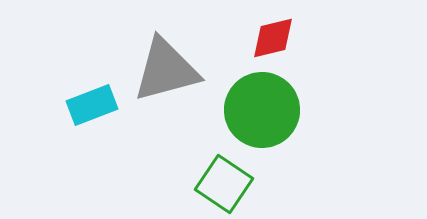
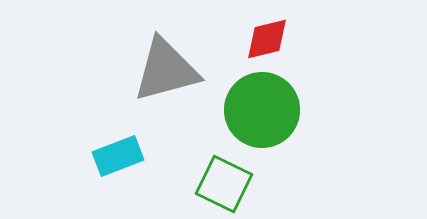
red diamond: moved 6 px left, 1 px down
cyan rectangle: moved 26 px right, 51 px down
green square: rotated 8 degrees counterclockwise
